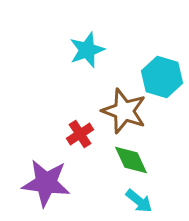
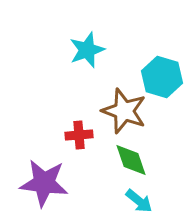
red cross: moved 1 px left, 1 px down; rotated 28 degrees clockwise
green diamond: rotated 6 degrees clockwise
purple star: moved 2 px left
